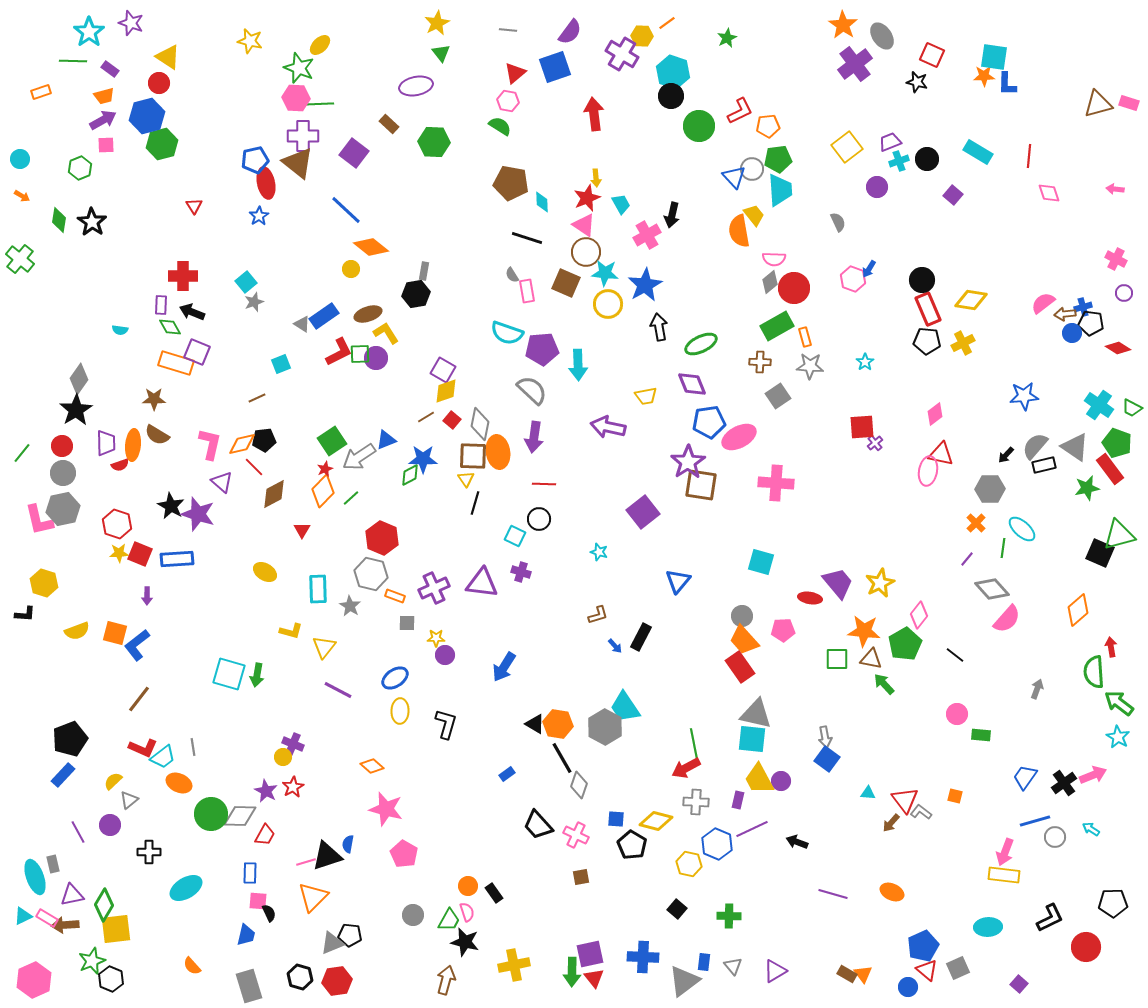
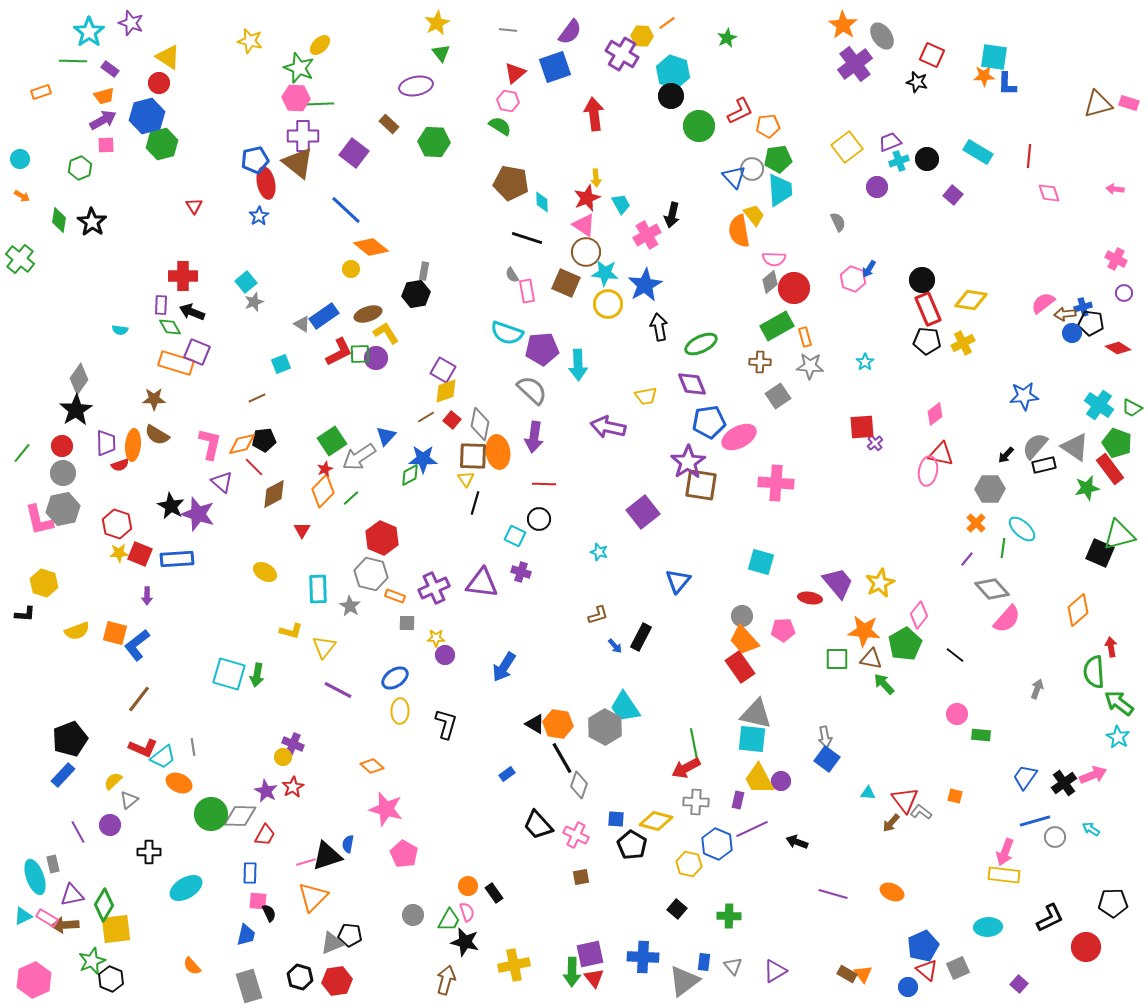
blue triangle at (386, 440): moved 4 px up; rotated 25 degrees counterclockwise
